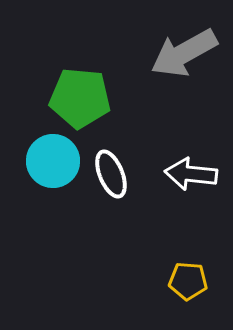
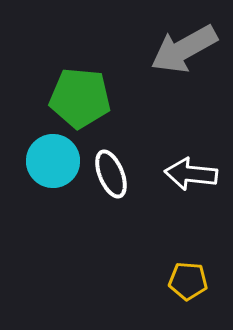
gray arrow: moved 4 px up
